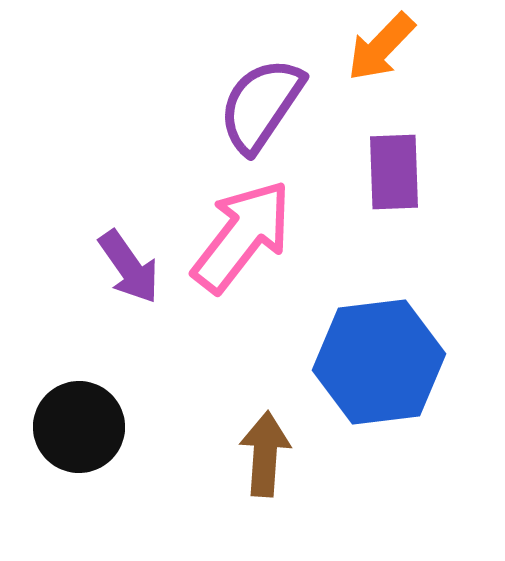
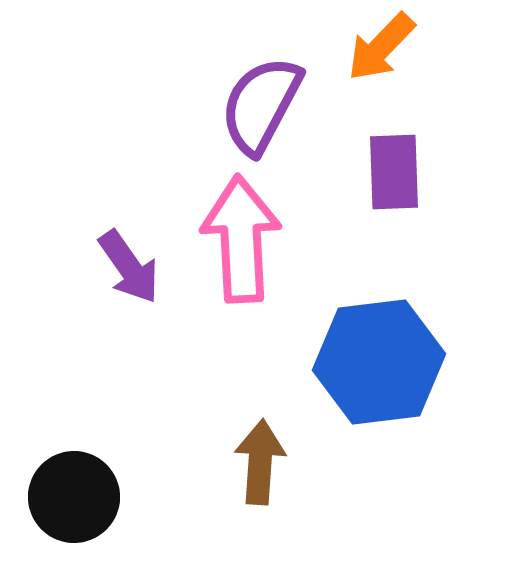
purple semicircle: rotated 6 degrees counterclockwise
pink arrow: moved 1 px left, 3 px down; rotated 41 degrees counterclockwise
black circle: moved 5 px left, 70 px down
brown arrow: moved 5 px left, 8 px down
